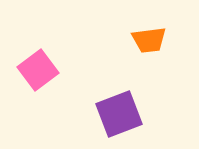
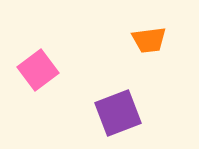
purple square: moved 1 px left, 1 px up
